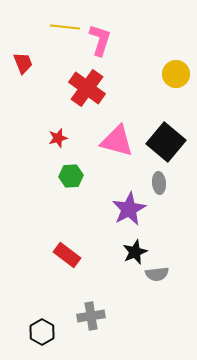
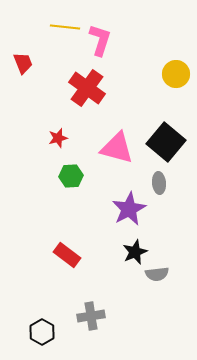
pink triangle: moved 7 px down
